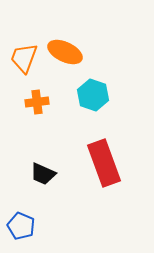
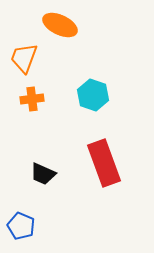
orange ellipse: moved 5 px left, 27 px up
orange cross: moved 5 px left, 3 px up
